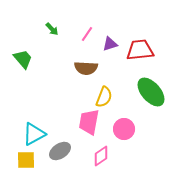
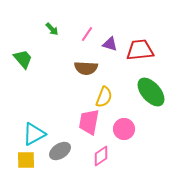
purple triangle: rotated 35 degrees clockwise
